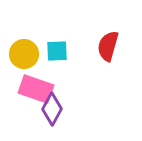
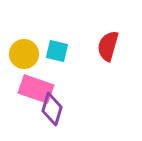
cyan square: rotated 15 degrees clockwise
purple diamond: rotated 12 degrees counterclockwise
